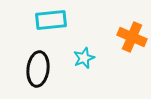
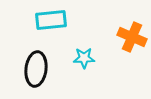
cyan star: rotated 20 degrees clockwise
black ellipse: moved 2 px left
